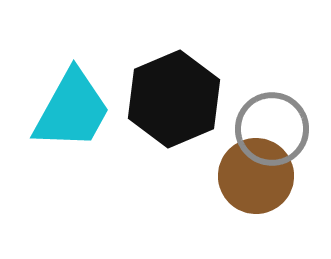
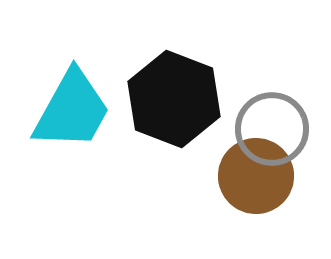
black hexagon: rotated 16 degrees counterclockwise
